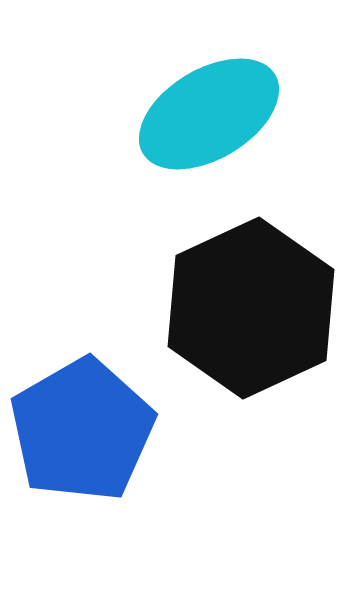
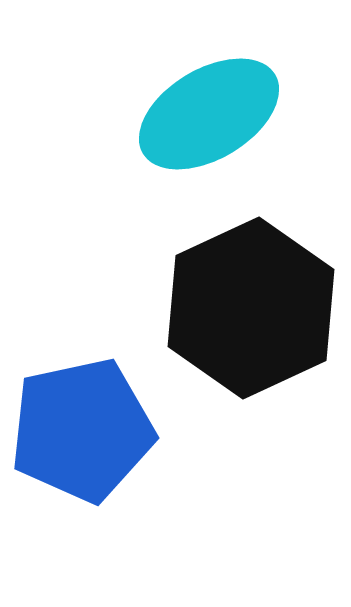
blue pentagon: rotated 18 degrees clockwise
